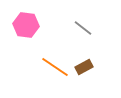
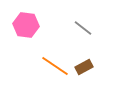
orange line: moved 1 px up
